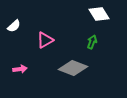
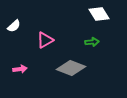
green arrow: rotated 64 degrees clockwise
gray diamond: moved 2 px left
